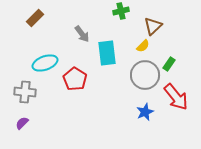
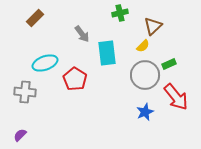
green cross: moved 1 px left, 2 px down
green rectangle: rotated 32 degrees clockwise
purple semicircle: moved 2 px left, 12 px down
